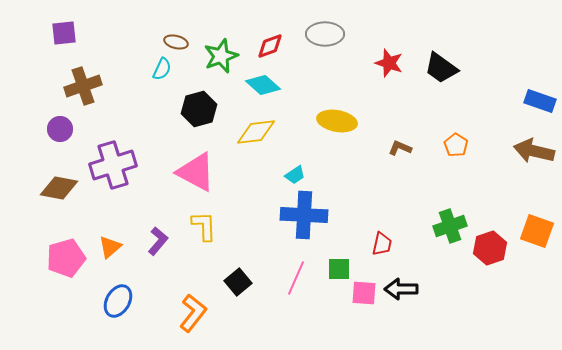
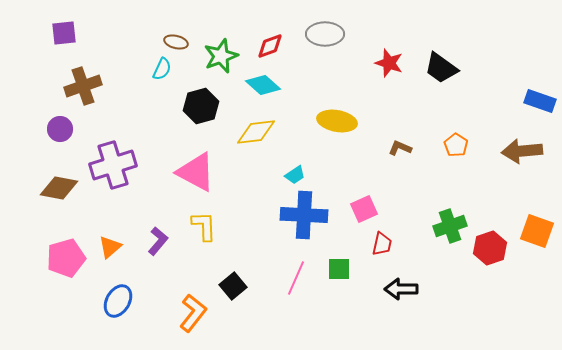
black hexagon: moved 2 px right, 3 px up
brown arrow: moved 12 px left; rotated 18 degrees counterclockwise
black square: moved 5 px left, 4 px down
pink square: moved 84 px up; rotated 28 degrees counterclockwise
